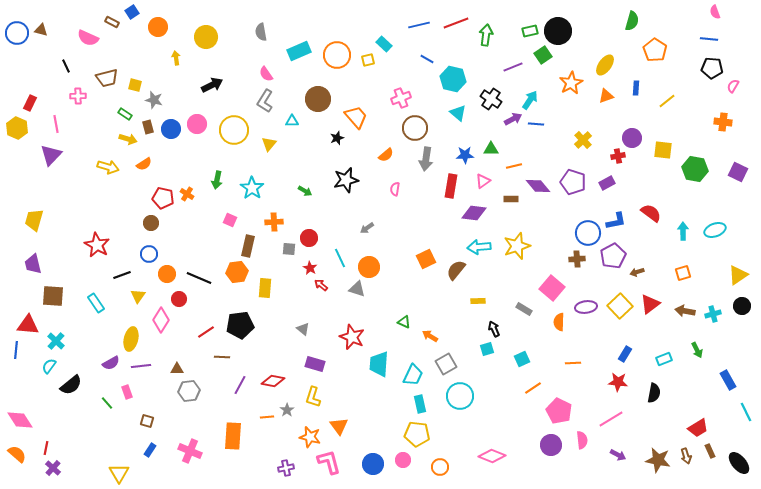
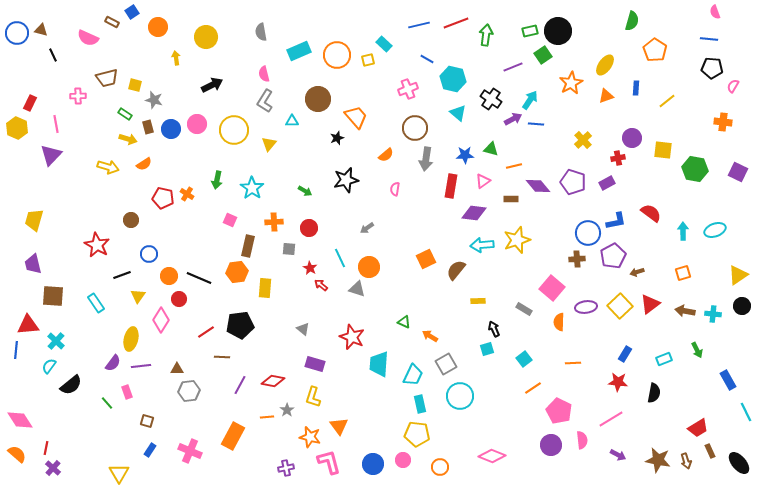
black line at (66, 66): moved 13 px left, 11 px up
pink semicircle at (266, 74): moved 2 px left; rotated 21 degrees clockwise
pink cross at (401, 98): moved 7 px right, 9 px up
green triangle at (491, 149): rotated 14 degrees clockwise
red cross at (618, 156): moved 2 px down
brown circle at (151, 223): moved 20 px left, 3 px up
red circle at (309, 238): moved 10 px up
yellow star at (517, 246): moved 6 px up
cyan arrow at (479, 247): moved 3 px right, 2 px up
orange circle at (167, 274): moved 2 px right, 2 px down
cyan cross at (713, 314): rotated 21 degrees clockwise
red triangle at (28, 325): rotated 10 degrees counterclockwise
cyan square at (522, 359): moved 2 px right; rotated 14 degrees counterclockwise
purple semicircle at (111, 363): moved 2 px right; rotated 24 degrees counterclockwise
orange rectangle at (233, 436): rotated 24 degrees clockwise
brown arrow at (686, 456): moved 5 px down
